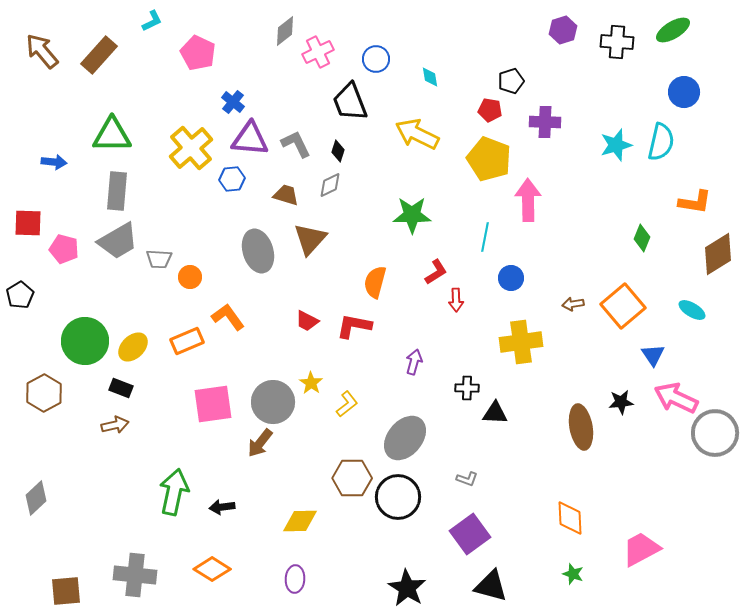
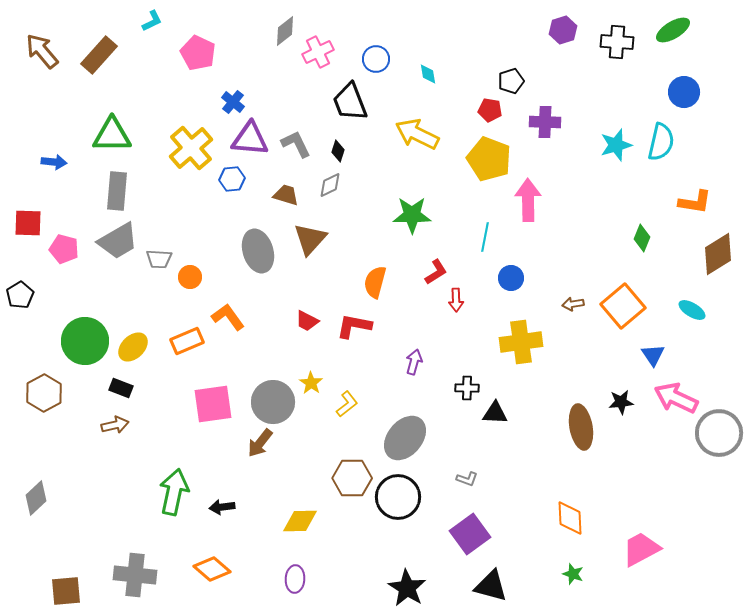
cyan diamond at (430, 77): moved 2 px left, 3 px up
gray circle at (715, 433): moved 4 px right
orange diamond at (212, 569): rotated 9 degrees clockwise
